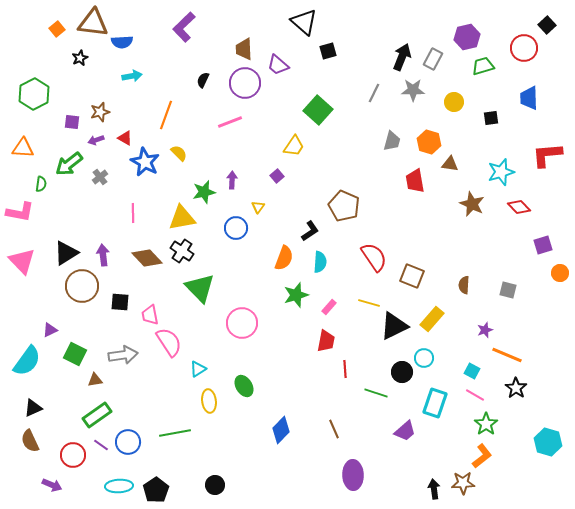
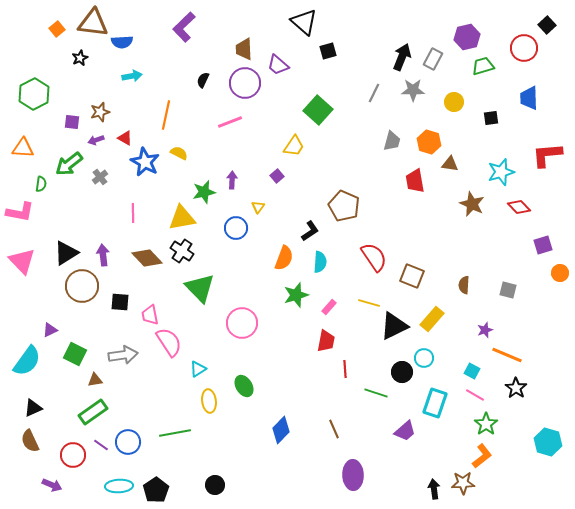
orange line at (166, 115): rotated 8 degrees counterclockwise
yellow semicircle at (179, 153): rotated 18 degrees counterclockwise
green rectangle at (97, 415): moved 4 px left, 3 px up
